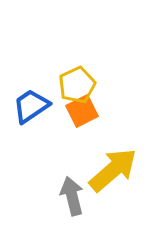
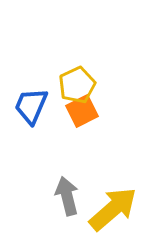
blue trapezoid: rotated 33 degrees counterclockwise
yellow arrow: moved 39 px down
gray arrow: moved 5 px left
